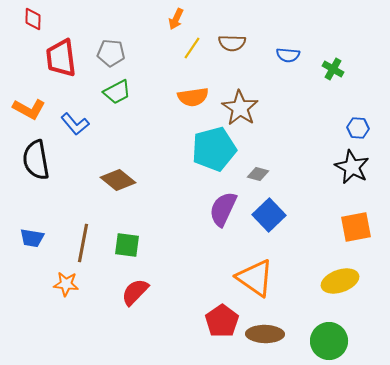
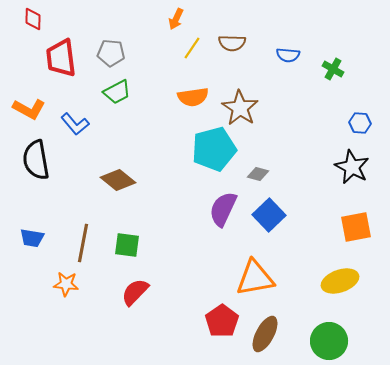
blue hexagon: moved 2 px right, 5 px up
orange triangle: rotated 45 degrees counterclockwise
brown ellipse: rotated 63 degrees counterclockwise
